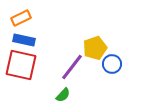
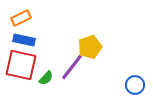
yellow pentagon: moved 5 px left, 1 px up
blue circle: moved 23 px right, 21 px down
green semicircle: moved 17 px left, 17 px up
